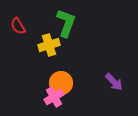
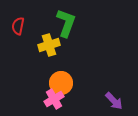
red semicircle: rotated 42 degrees clockwise
purple arrow: moved 19 px down
pink cross: moved 2 px down
